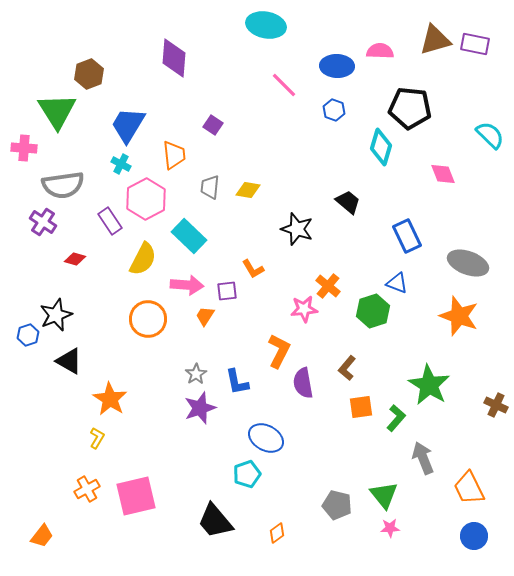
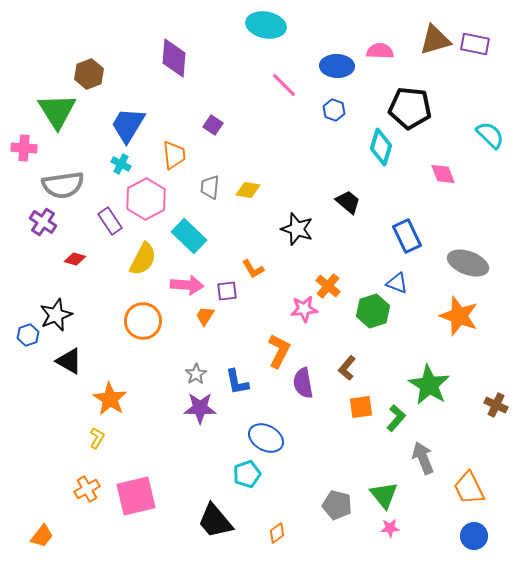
orange circle at (148, 319): moved 5 px left, 2 px down
purple star at (200, 408): rotated 20 degrees clockwise
